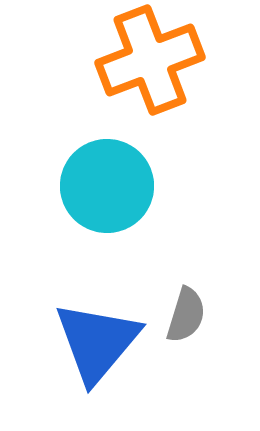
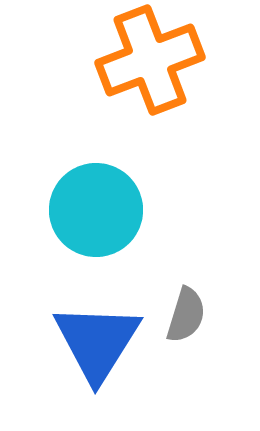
cyan circle: moved 11 px left, 24 px down
blue triangle: rotated 8 degrees counterclockwise
